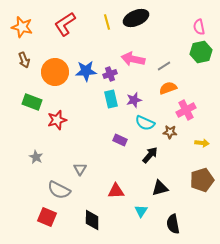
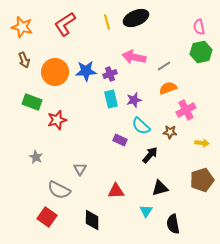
pink arrow: moved 1 px right, 2 px up
cyan semicircle: moved 4 px left, 3 px down; rotated 18 degrees clockwise
cyan triangle: moved 5 px right
red square: rotated 12 degrees clockwise
